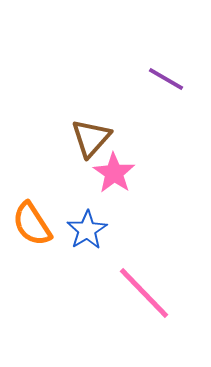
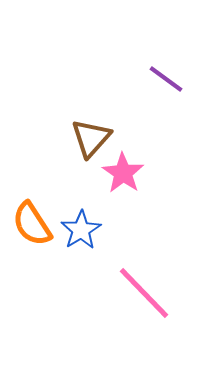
purple line: rotated 6 degrees clockwise
pink star: moved 9 px right
blue star: moved 6 px left
